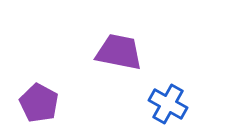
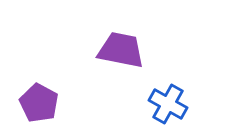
purple trapezoid: moved 2 px right, 2 px up
